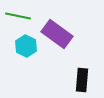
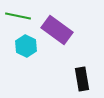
purple rectangle: moved 4 px up
black rectangle: moved 1 px up; rotated 15 degrees counterclockwise
